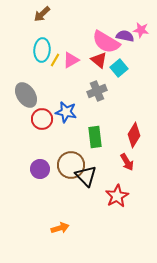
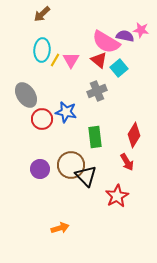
pink triangle: rotated 30 degrees counterclockwise
